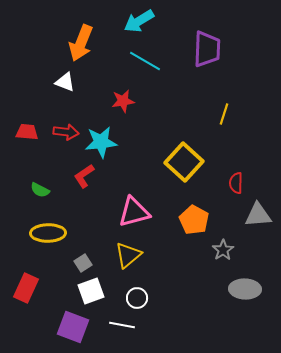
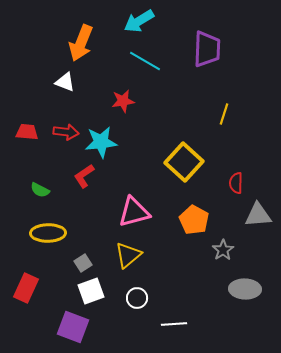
white line: moved 52 px right, 1 px up; rotated 15 degrees counterclockwise
